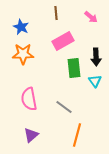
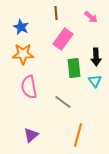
pink rectangle: moved 2 px up; rotated 25 degrees counterclockwise
pink semicircle: moved 12 px up
gray line: moved 1 px left, 5 px up
orange line: moved 1 px right
